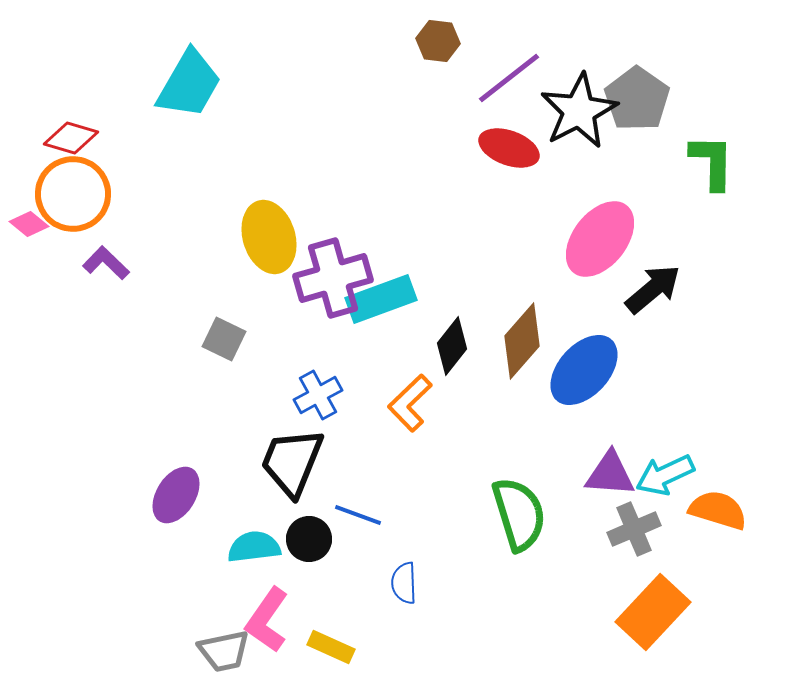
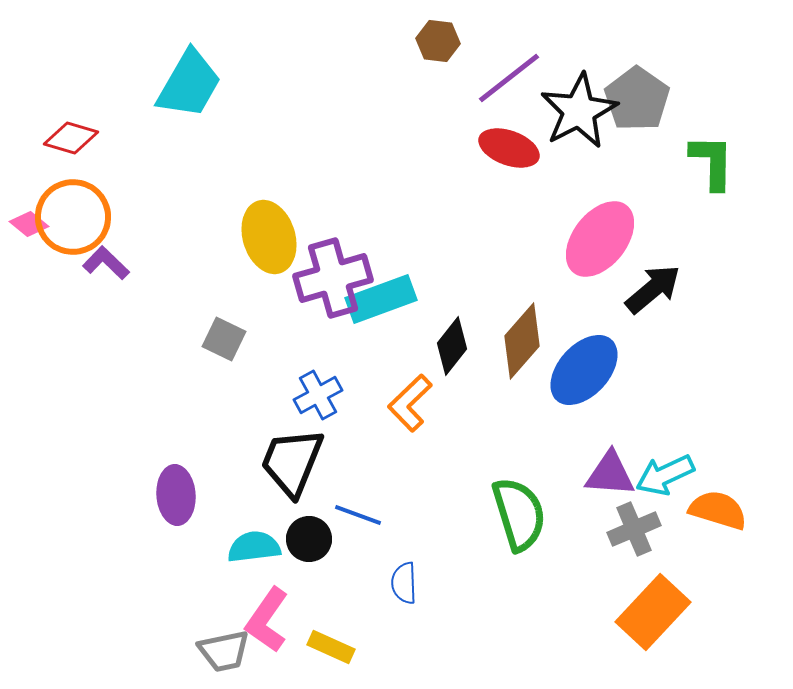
orange circle: moved 23 px down
purple ellipse: rotated 36 degrees counterclockwise
